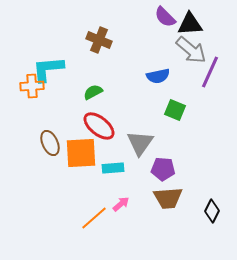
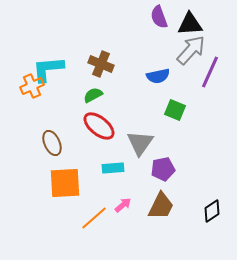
purple semicircle: moved 6 px left; rotated 25 degrees clockwise
brown cross: moved 2 px right, 24 px down
gray arrow: rotated 88 degrees counterclockwise
orange cross: rotated 20 degrees counterclockwise
green semicircle: moved 3 px down
brown ellipse: moved 2 px right
orange square: moved 16 px left, 30 px down
purple pentagon: rotated 15 degrees counterclockwise
brown trapezoid: moved 7 px left, 8 px down; rotated 60 degrees counterclockwise
pink arrow: moved 2 px right, 1 px down
black diamond: rotated 30 degrees clockwise
